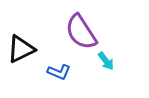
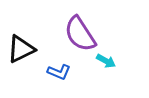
purple semicircle: moved 1 px left, 2 px down
cyan arrow: rotated 24 degrees counterclockwise
